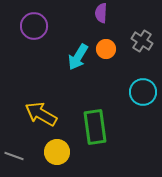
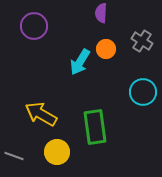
cyan arrow: moved 2 px right, 5 px down
